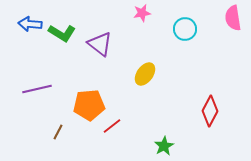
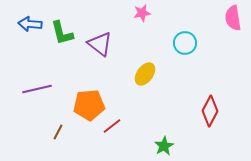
cyan circle: moved 14 px down
green L-shape: rotated 44 degrees clockwise
